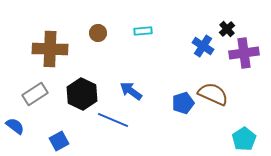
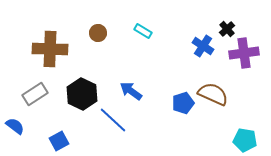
cyan rectangle: rotated 36 degrees clockwise
blue line: rotated 20 degrees clockwise
cyan pentagon: moved 1 px right, 1 px down; rotated 30 degrees counterclockwise
